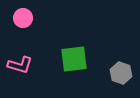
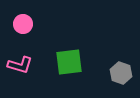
pink circle: moved 6 px down
green square: moved 5 px left, 3 px down
